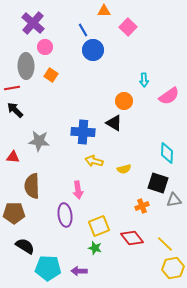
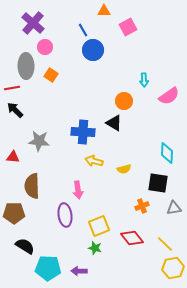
pink square: rotated 18 degrees clockwise
black square: rotated 10 degrees counterclockwise
gray triangle: moved 8 px down
